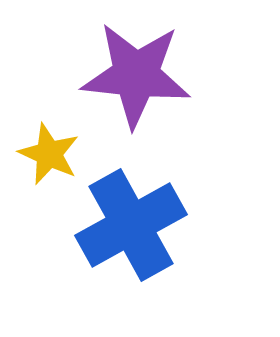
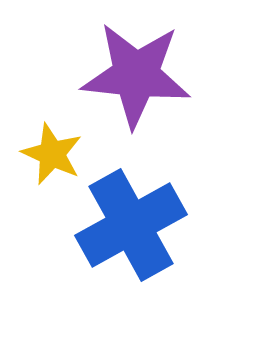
yellow star: moved 3 px right
